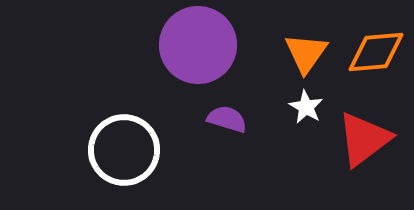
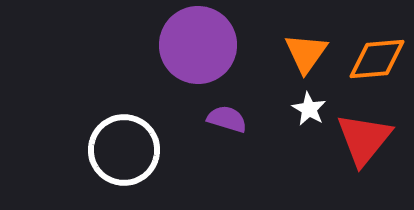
orange diamond: moved 1 px right, 7 px down
white star: moved 3 px right, 2 px down
red triangle: rotated 14 degrees counterclockwise
